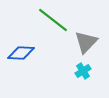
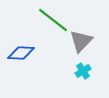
gray triangle: moved 5 px left, 1 px up
